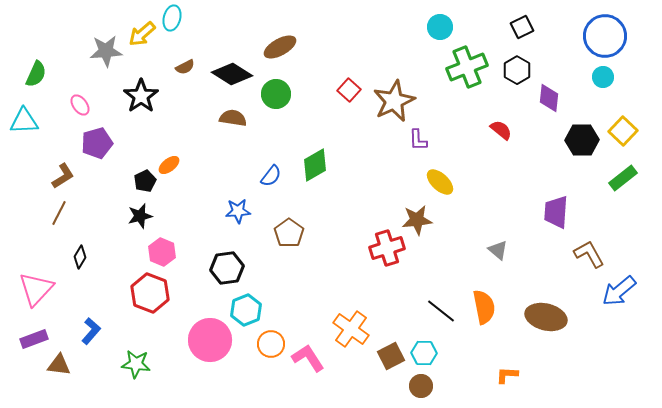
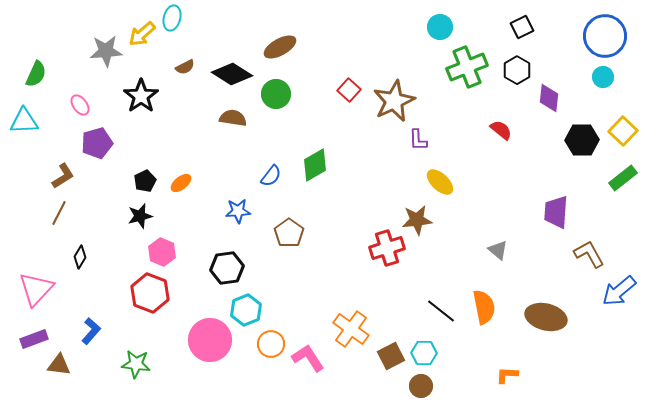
orange ellipse at (169, 165): moved 12 px right, 18 px down
